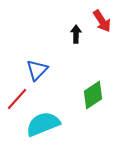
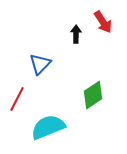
red arrow: moved 1 px right, 1 px down
blue triangle: moved 3 px right, 6 px up
red line: rotated 15 degrees counterclockwise
cyan semicircle: moved 5 px right, 3 px down
